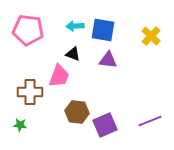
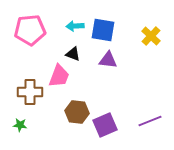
pink pentagon: moved 2 px right; rotated 12 degrees counterclockwise
